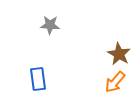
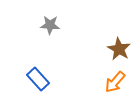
brown star: moved 5 px up
blue rectangle: rotated 35 degrees counterclockwise
